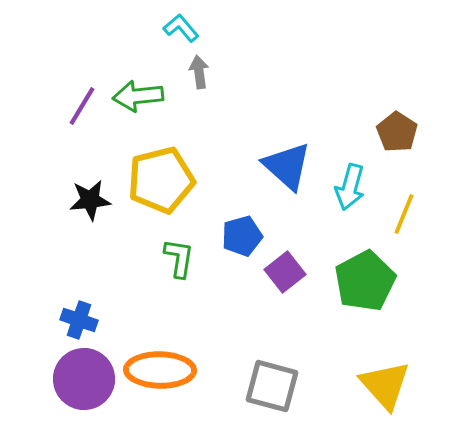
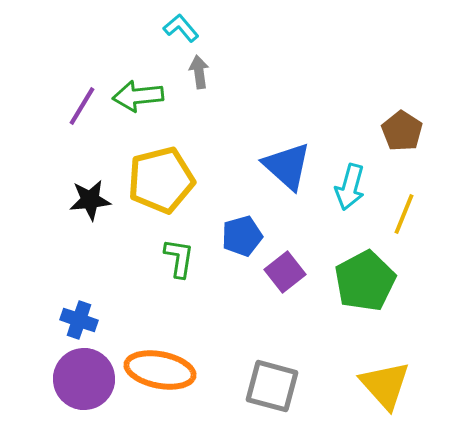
brown pentagon: moved 5 px right, 1 px up
orange ellipse: rotated 10 degrees clockwise
